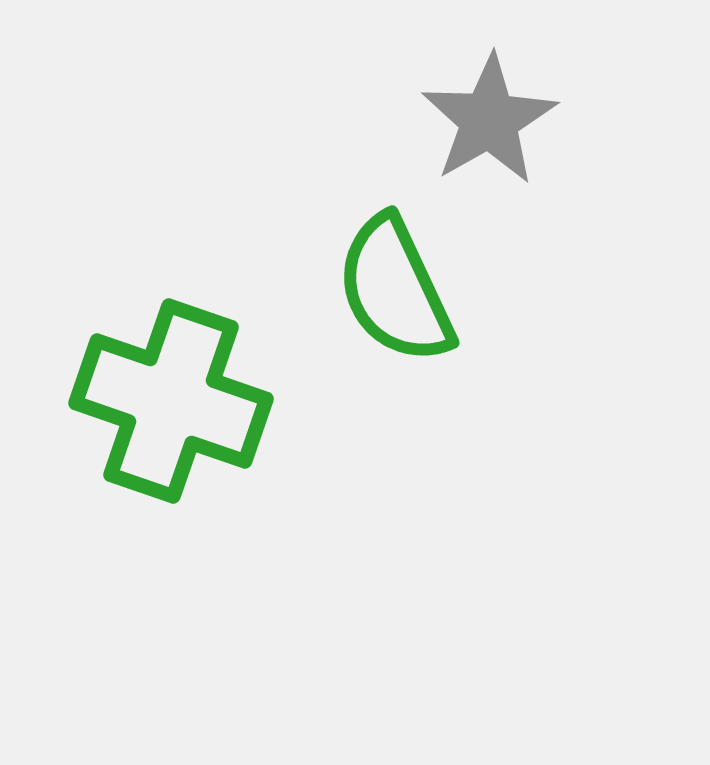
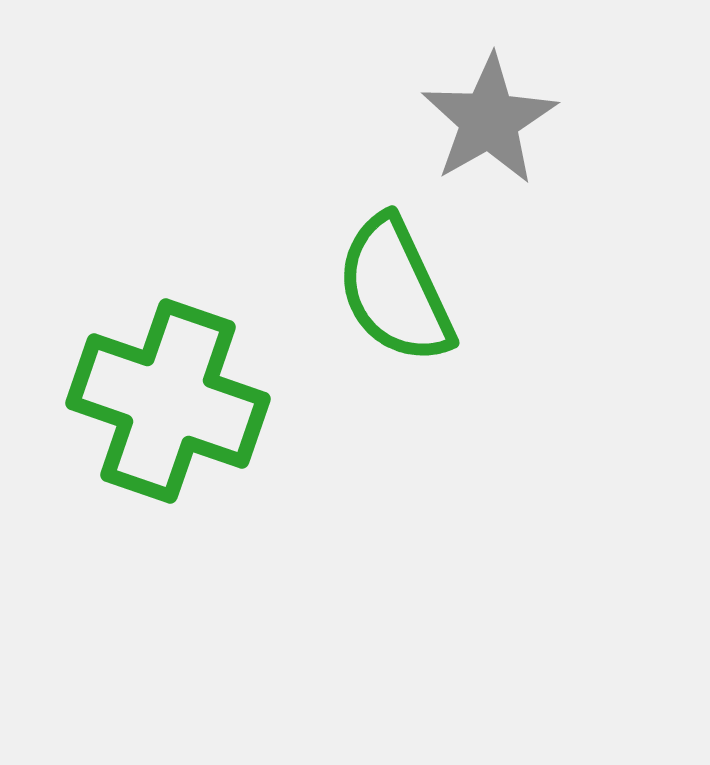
green cross: moved 3 px left
